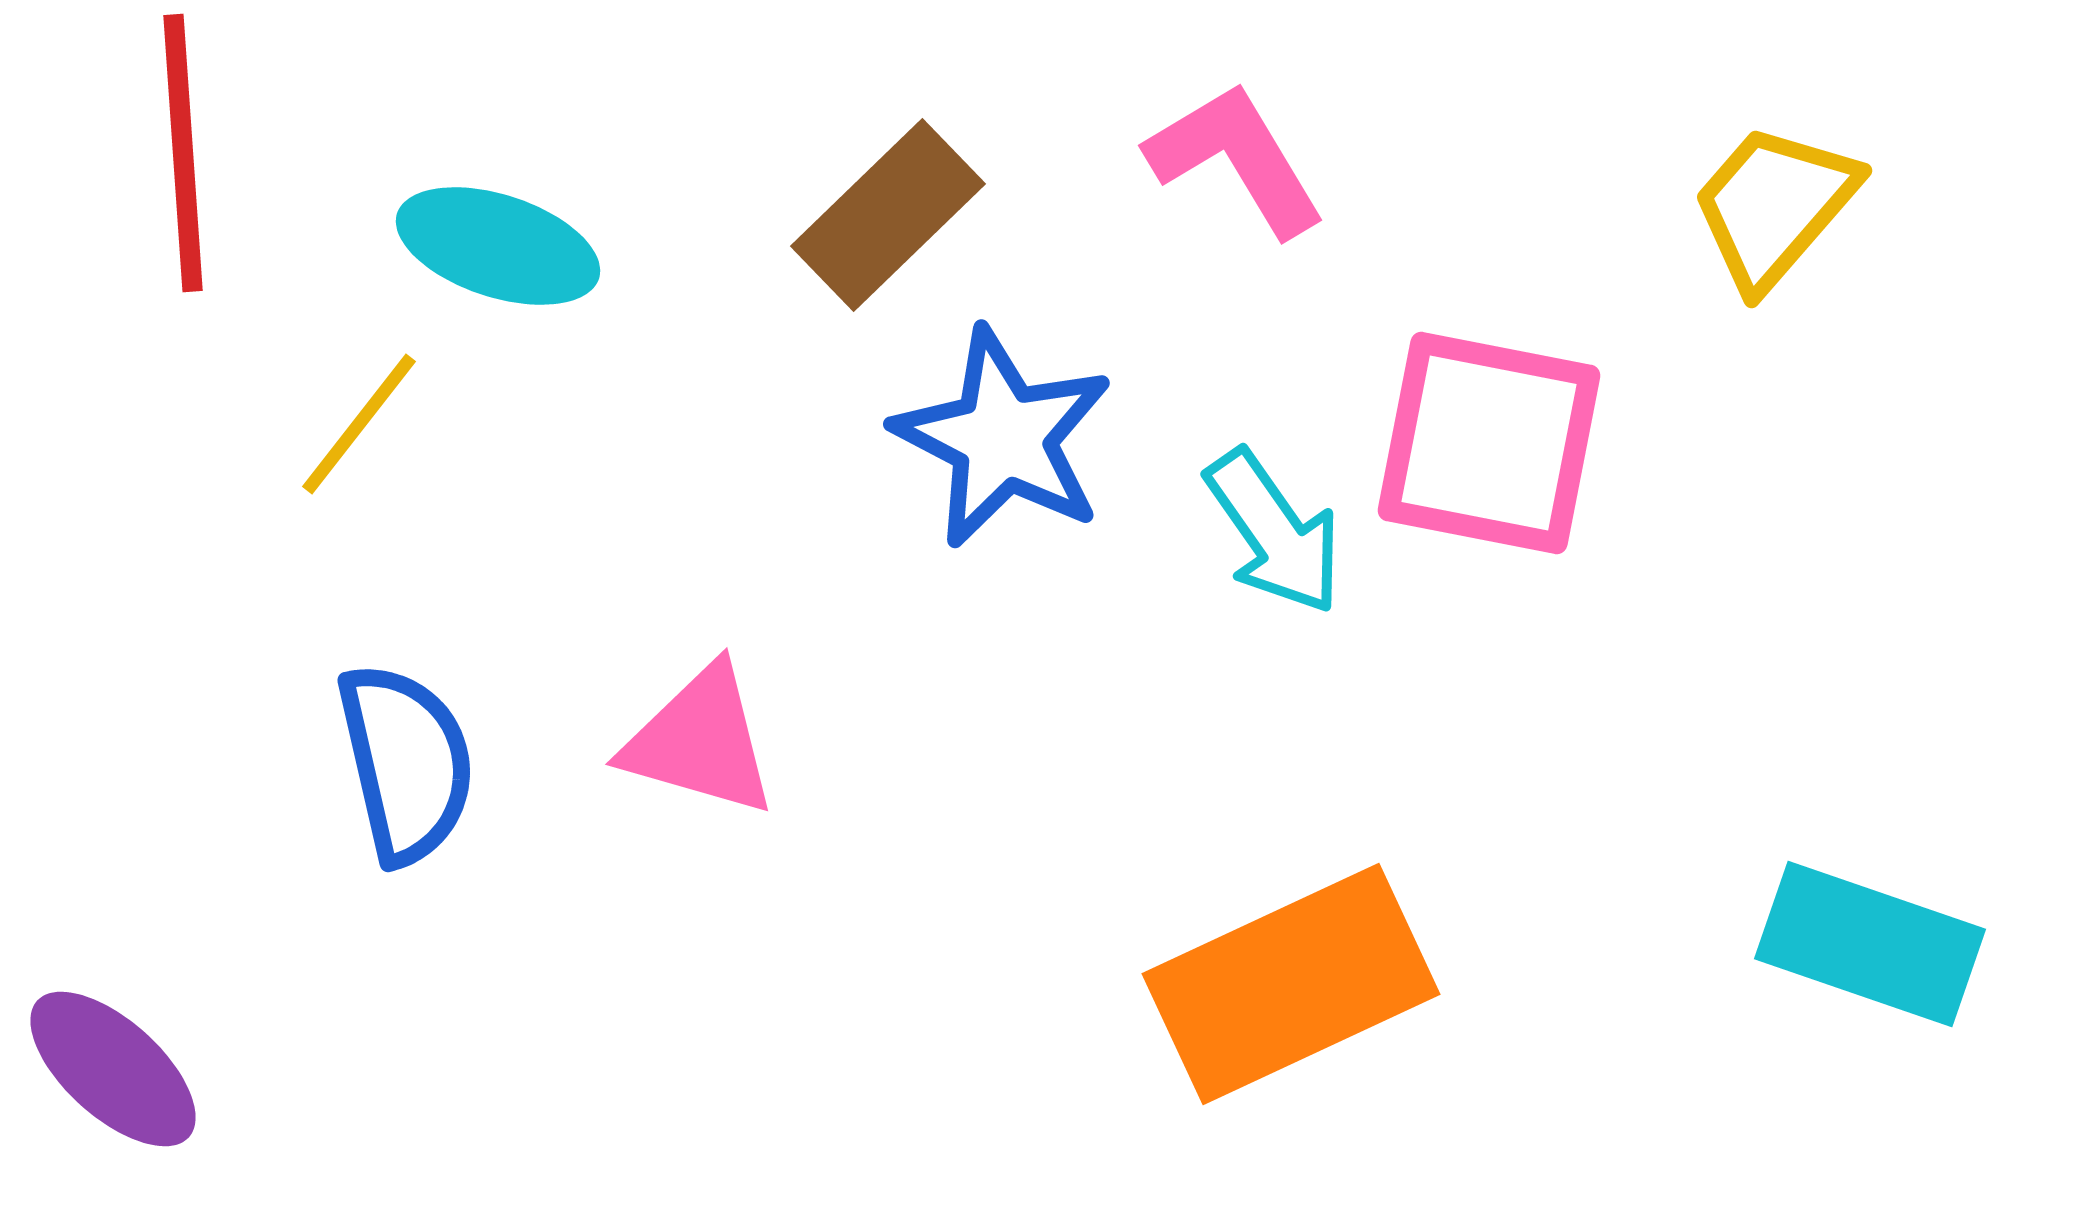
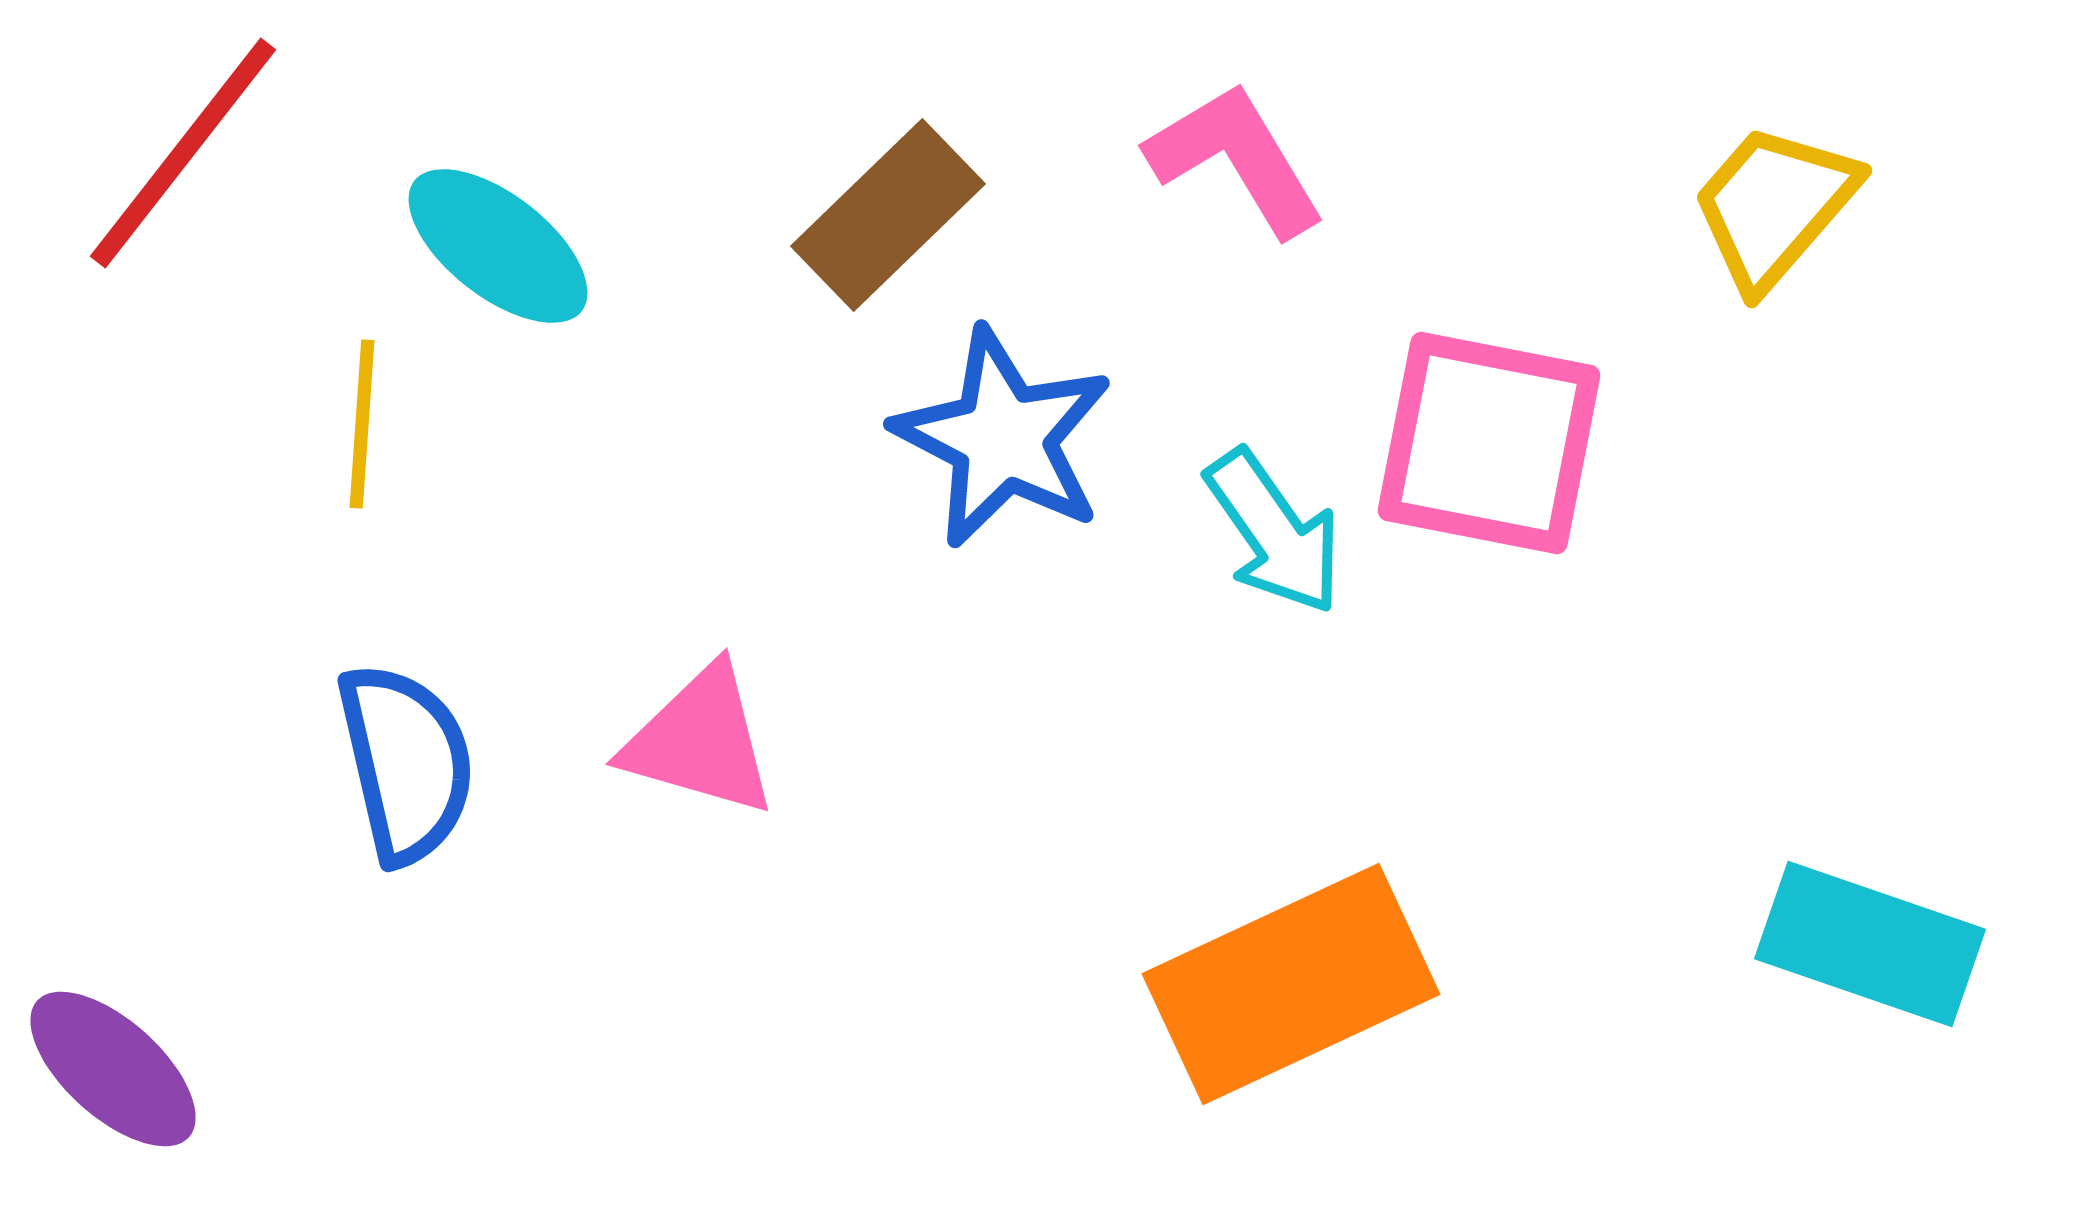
red line: rotated 42 degrees clockwise
cyan ellipse: rotated 20 degrees clockwise
yellow line: moved 3 px right; rotated 34 degrees counterclockwise
